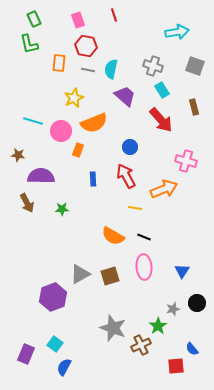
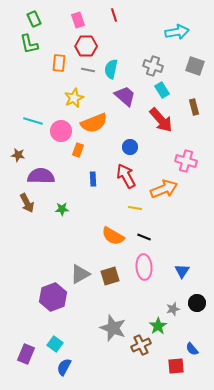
red hexagon at (86, 46): rotated 10 degrees counterclockwise
